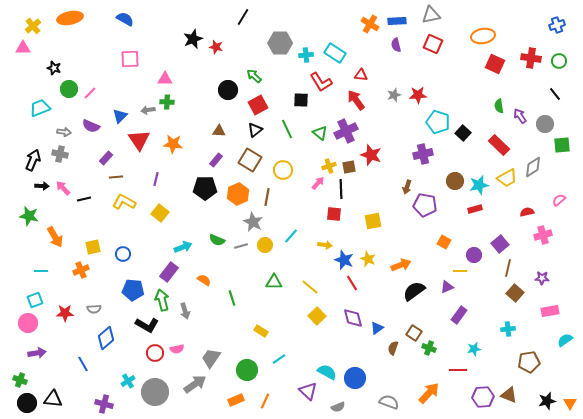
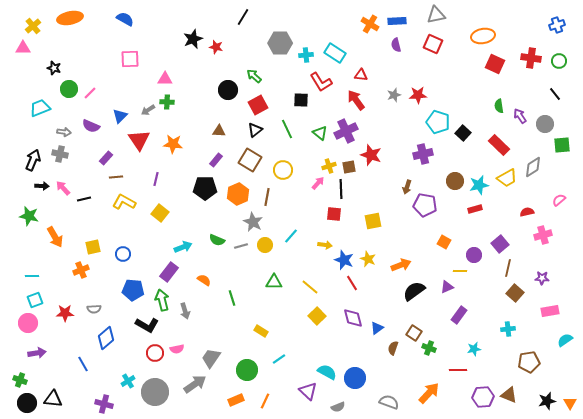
gray triangle at (431, 15): moved 5 px right
gray arrow at (148, 110): rotated 24 degrees counterclockwise
cyan line at (41, 271): moved 9 px left, 5 px down
